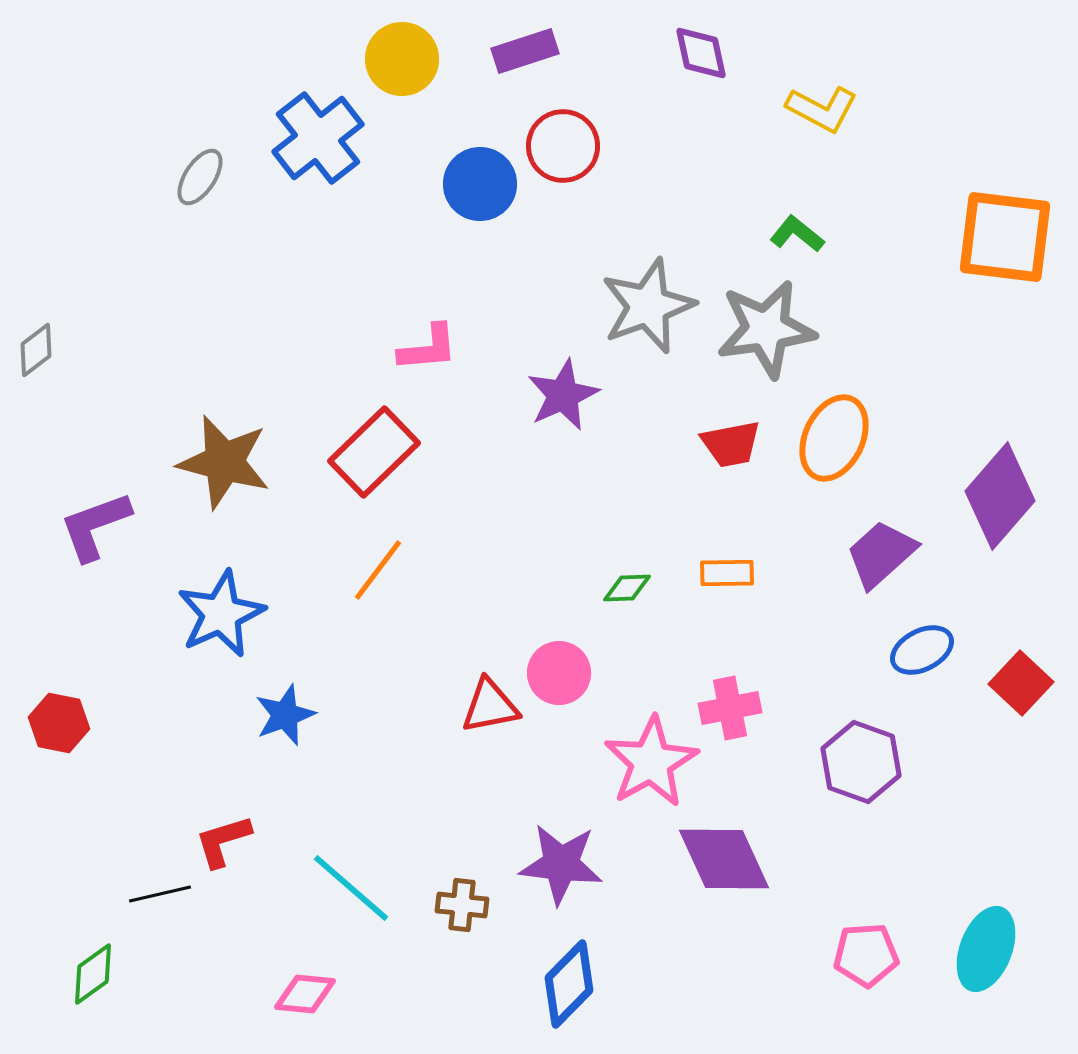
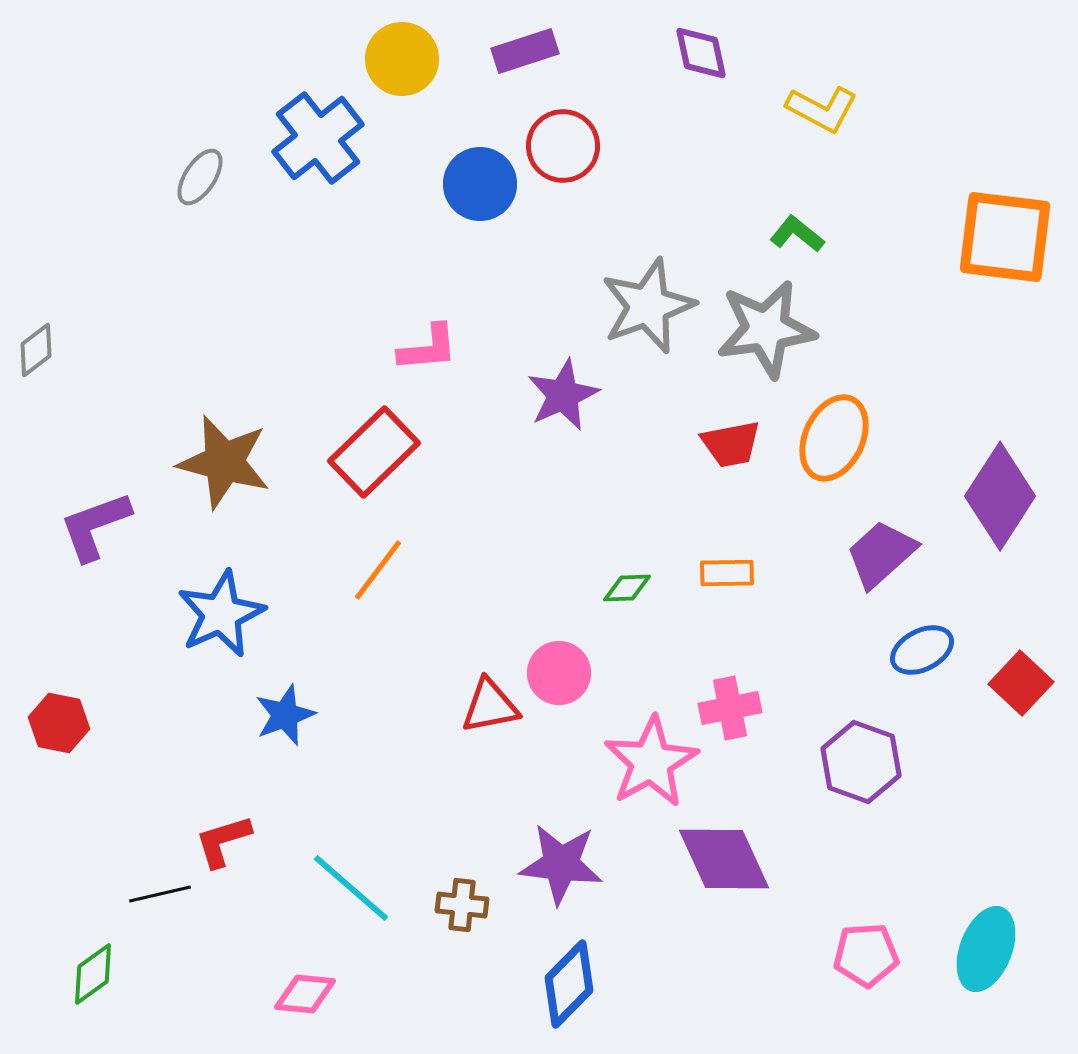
purple diamond at (1000, 496): rotated 8 degrees counterclockwise
